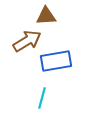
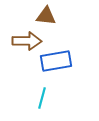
brown triangle: rotated 10 degrees clockwise
brown arrow: rotated 32 degrees clockwise
